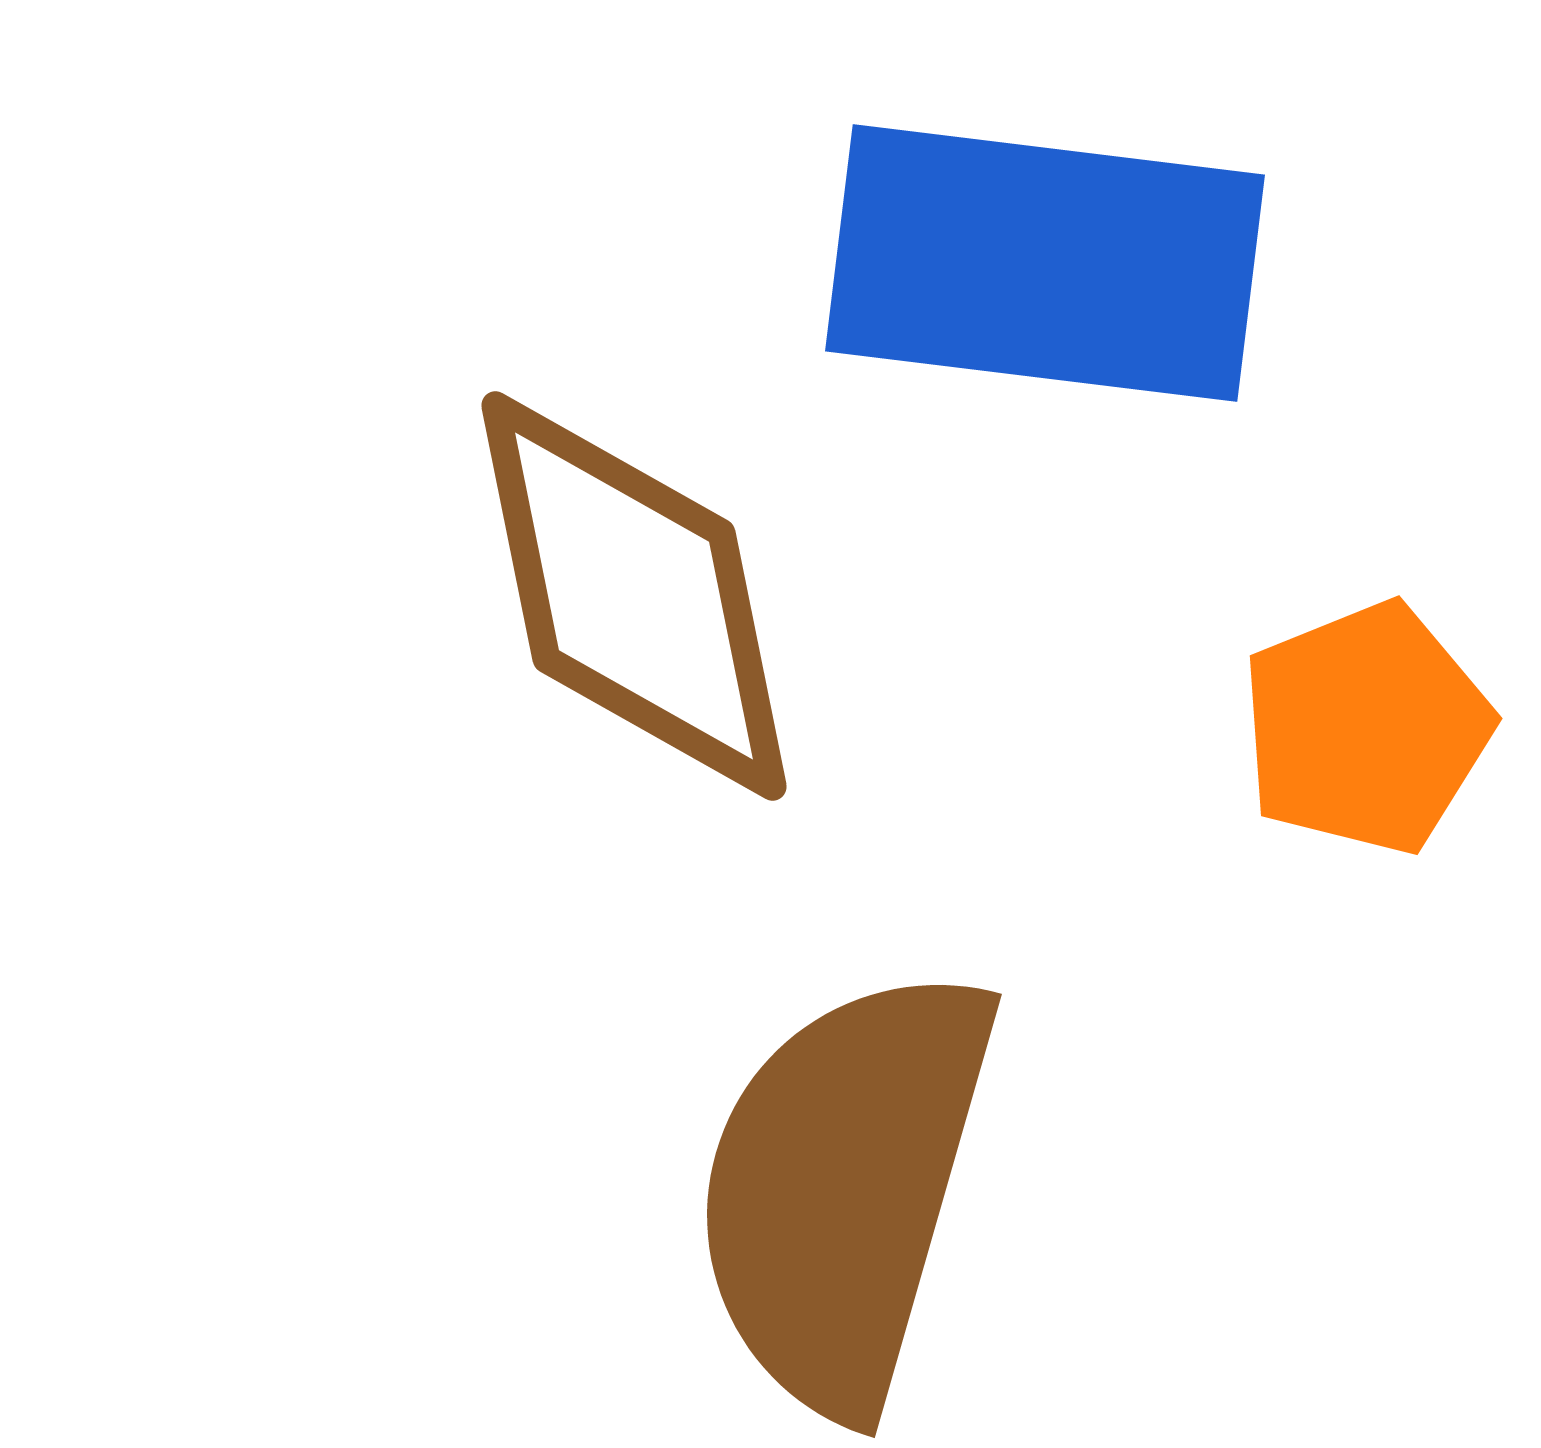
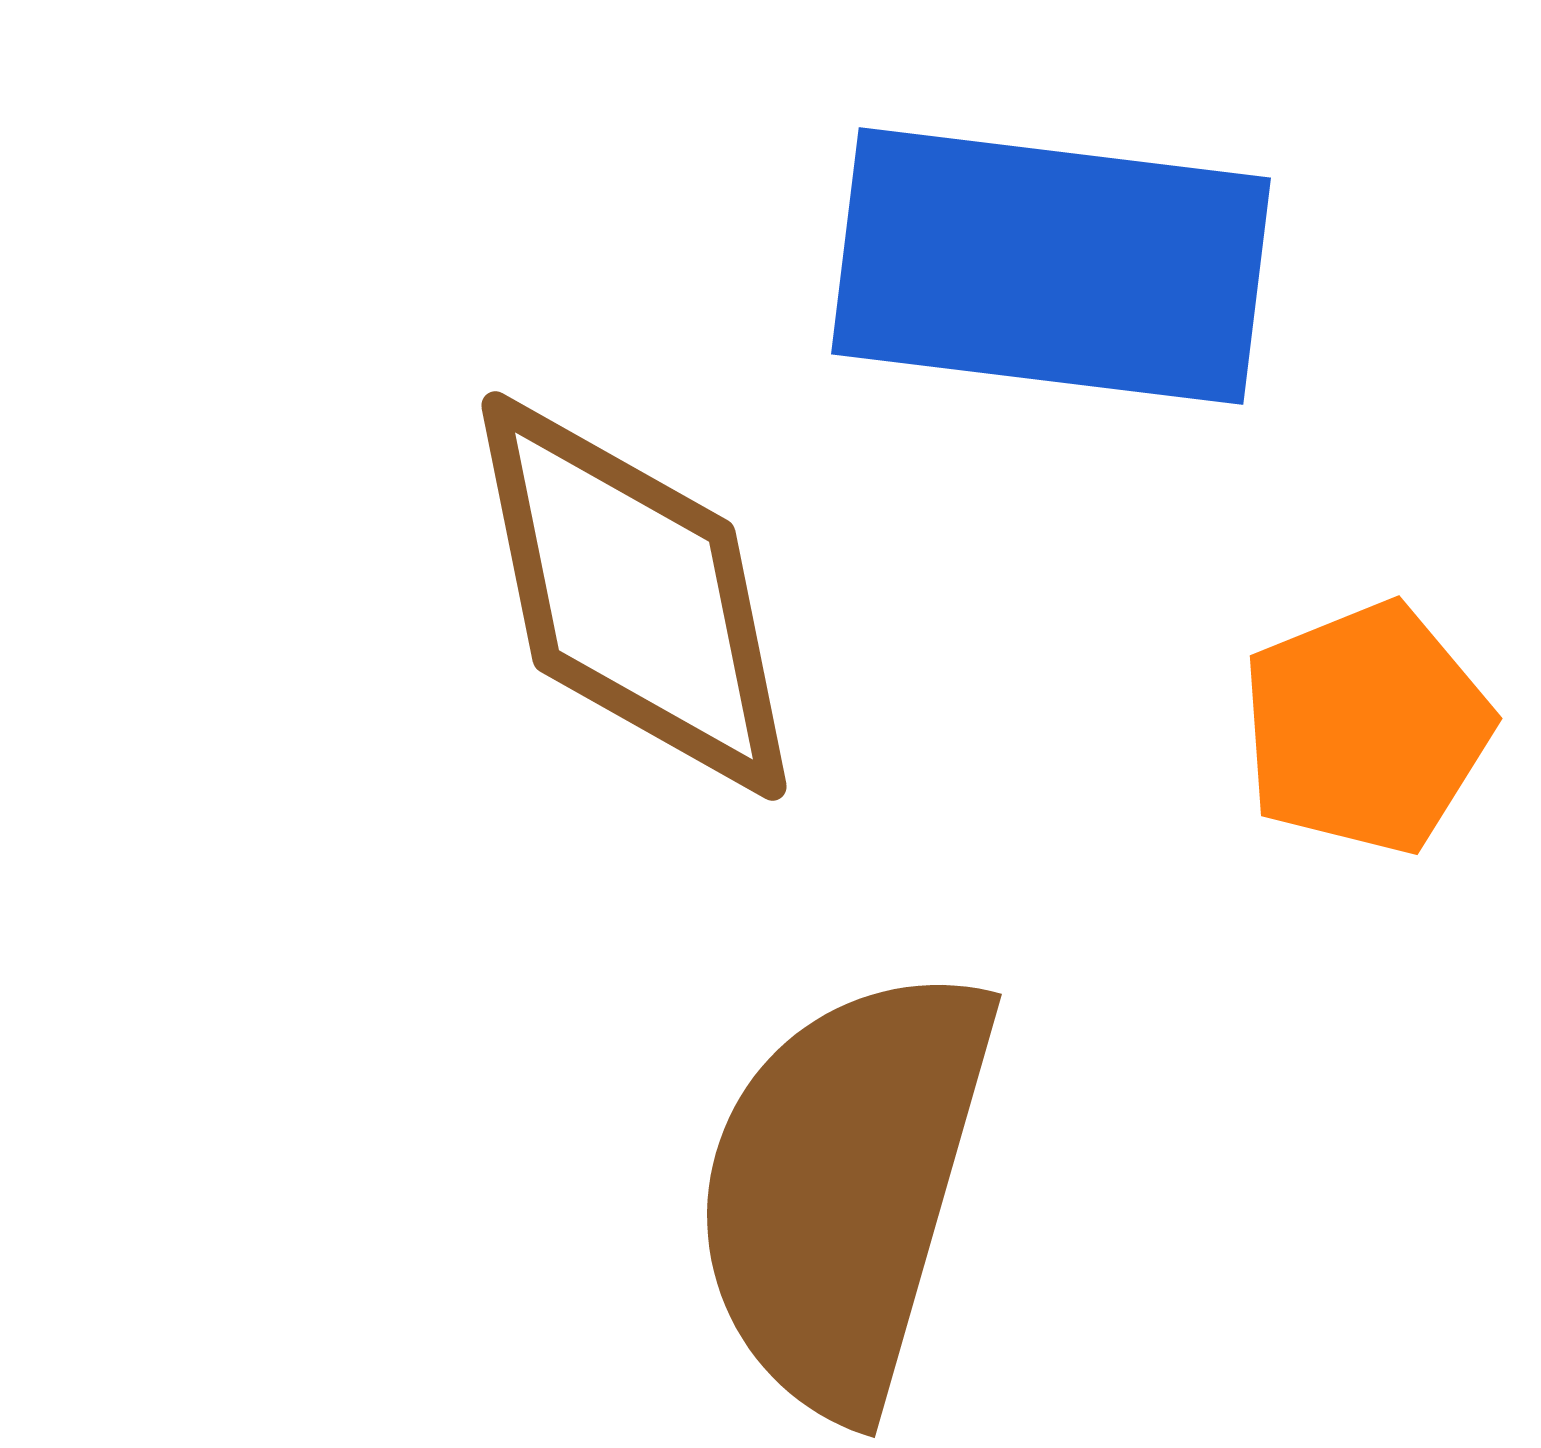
blue rectangle: moved 6 px right, 3 px down
